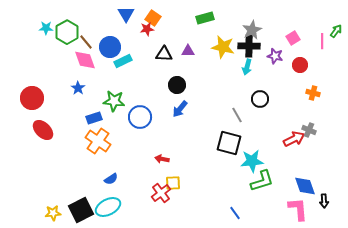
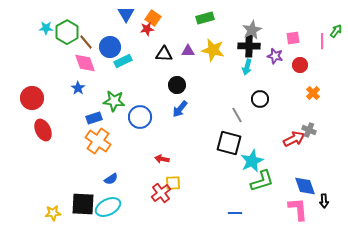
pink square at (293, 38): rotated 24 degrees clockwise
yellow star at (223, 47): moved 10 px left, 3 px down
pink diamond at (85, 60): moved 3 px down
orange cross at (313, 93): rotated 32 degrees clockwise
red ellipse at (43, 130): rotated 20 degrees clockwise
cyan star at (252, 161): rotated 20 degrees counterclockwise
black square at (81, 210): moved 2 px right, 6 px up; rotated 30 degrees clockwise
blue line at (235, 213): rotated 56 degrees counterclockwise
